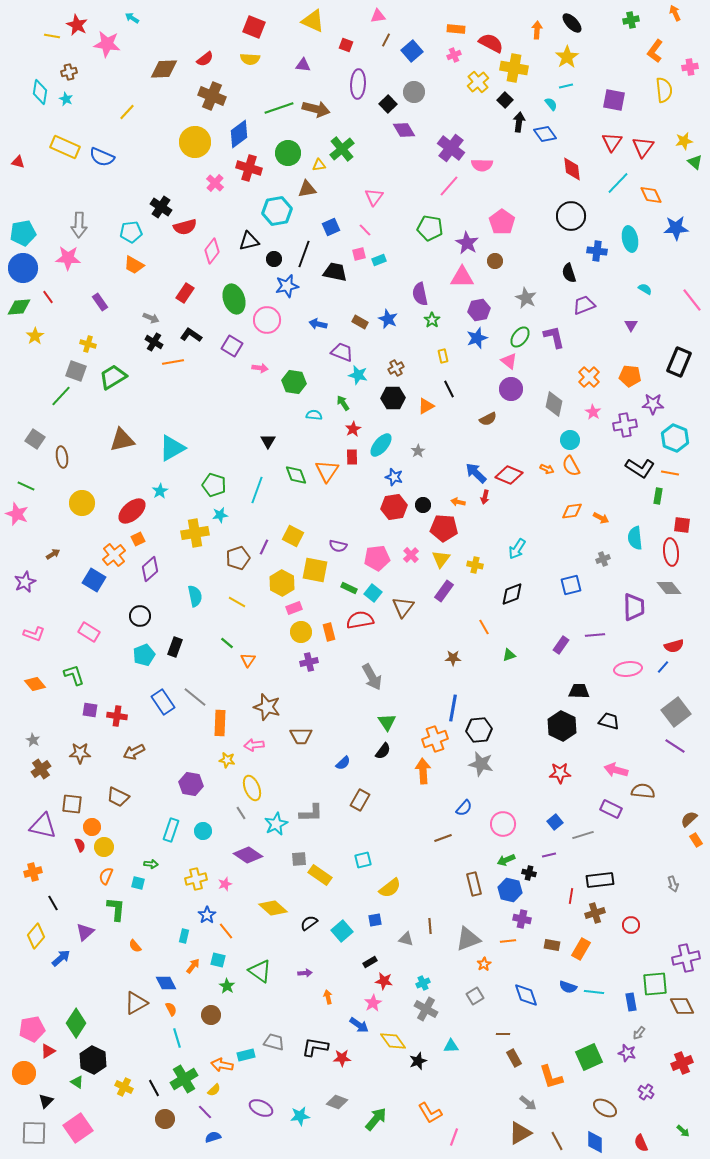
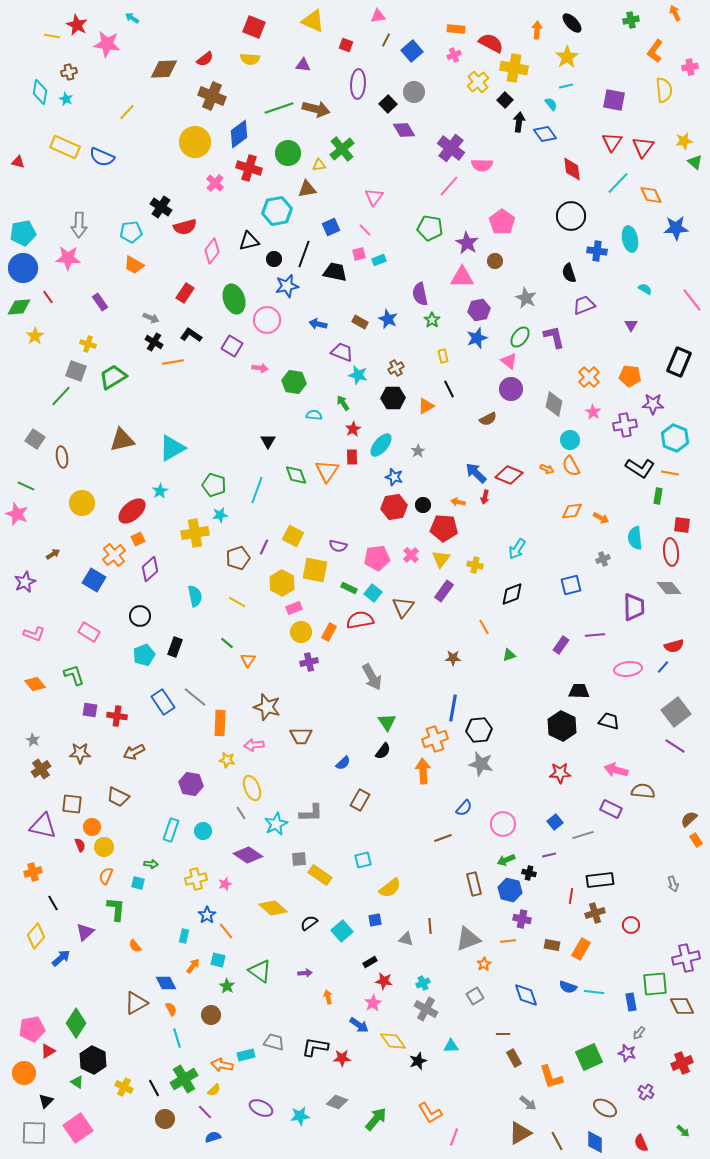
orange rectangle at (329, 632): rotated 42 degrees clockwise
